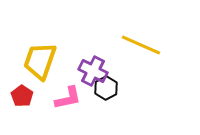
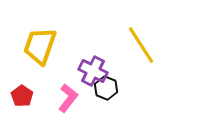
yellow line: rotated 33 degrees clockwise
yellow trapezoid: moved 15 px up
black hexagon: rotated 10 degrees counterclockwise
pink L-shape: rotated 40 degrees counterclockwise
